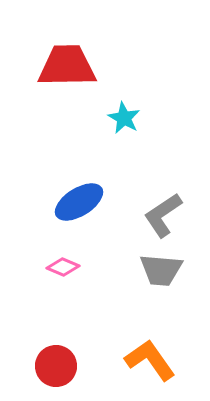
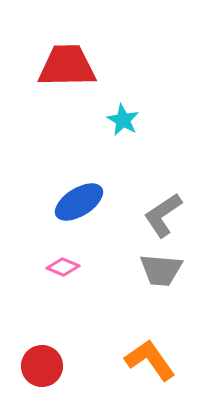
cyan star: moved 1 px left, 2 px down
red circle: moved 14 px left
